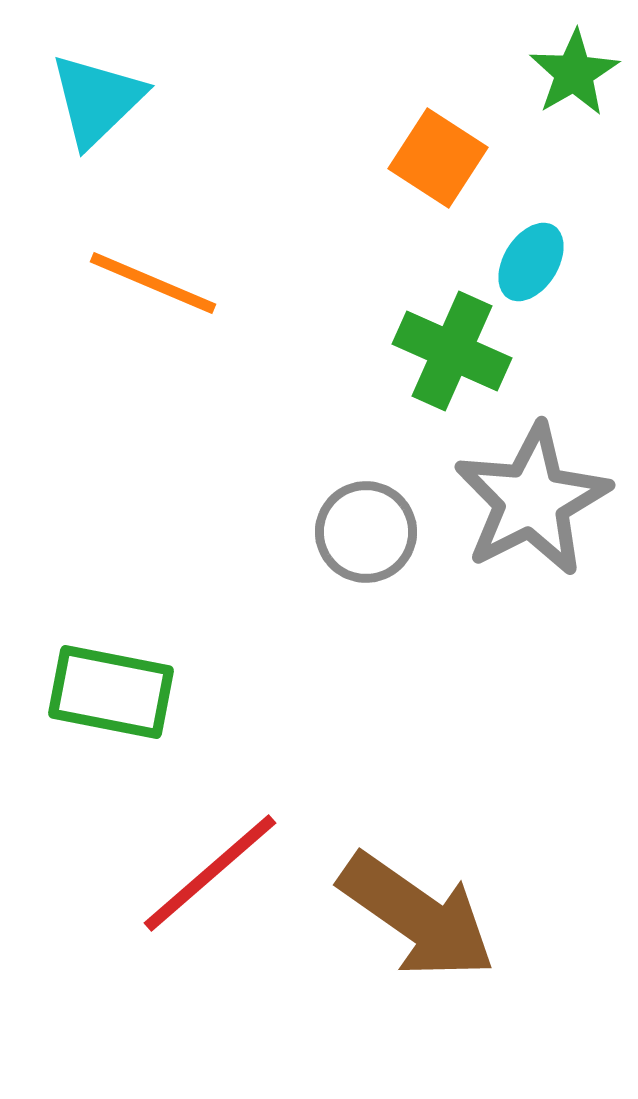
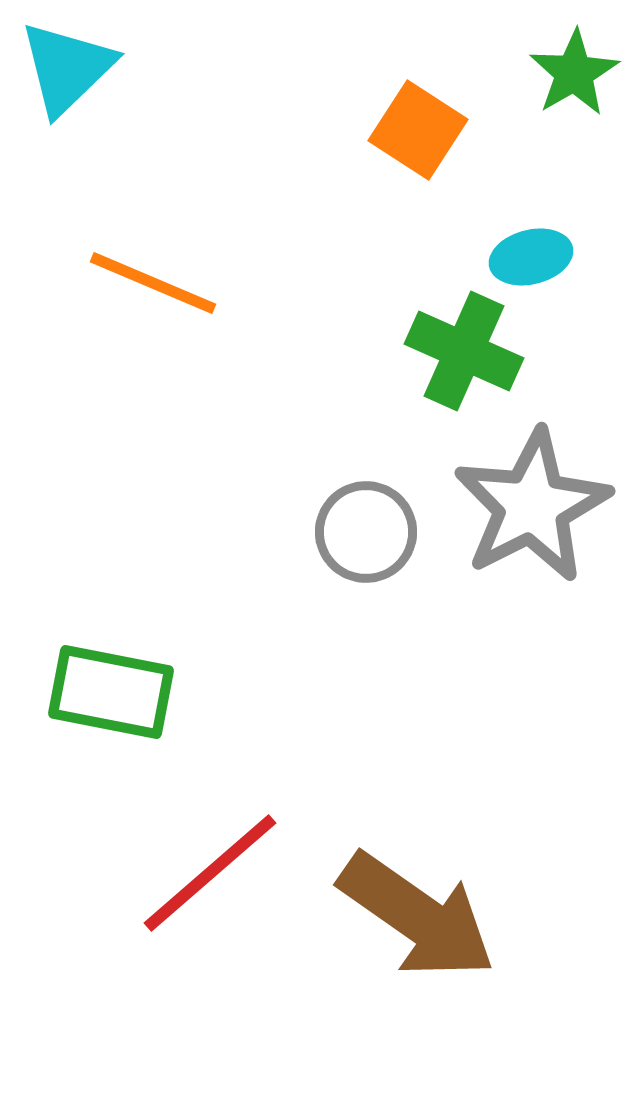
cyan triangle: moved 30 px left, 32 px up
orange square: moved 20 px left, 28 px up
cyan ellipse: moved 5 px up; rotated 44 degrees clockwise
green cross: moved 12 px right
gray star: moved 6 px down
